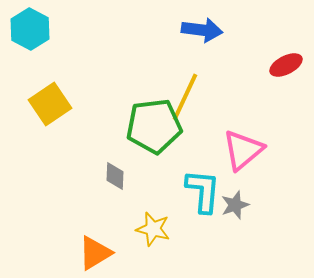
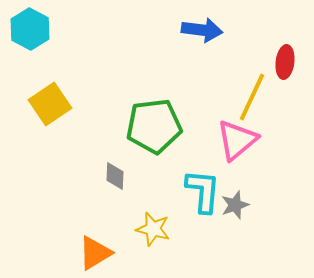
red ellipse: moved 1 px left, 3 px up; rotated 56 degrees counterclockwise
yellow line: moved 67 px right
pink triangle: moved 6 px left, 10 px up
